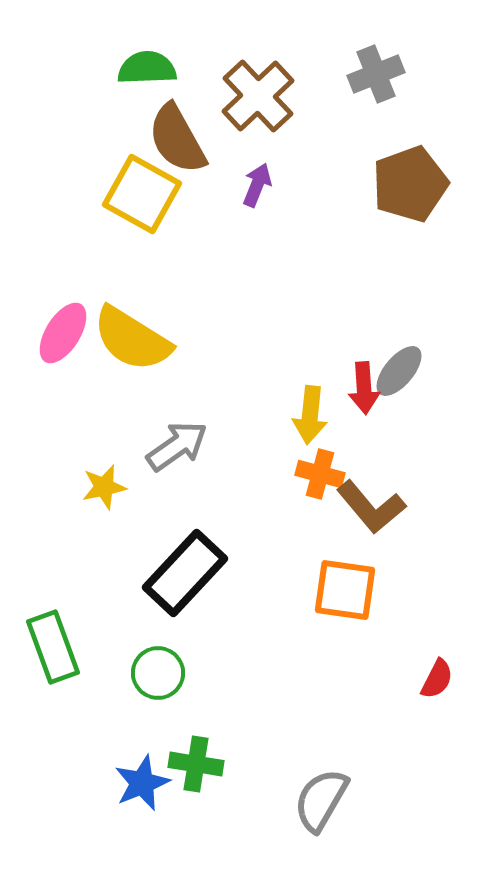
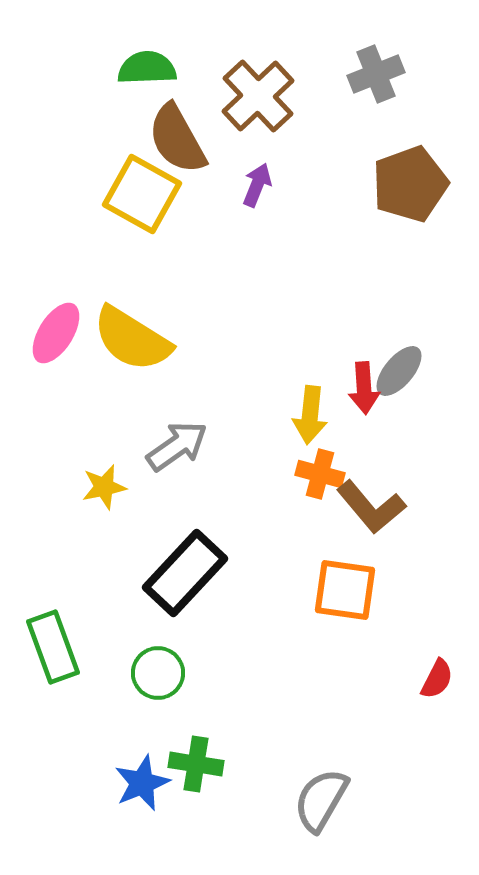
pink ellipse: moved 7 px left
